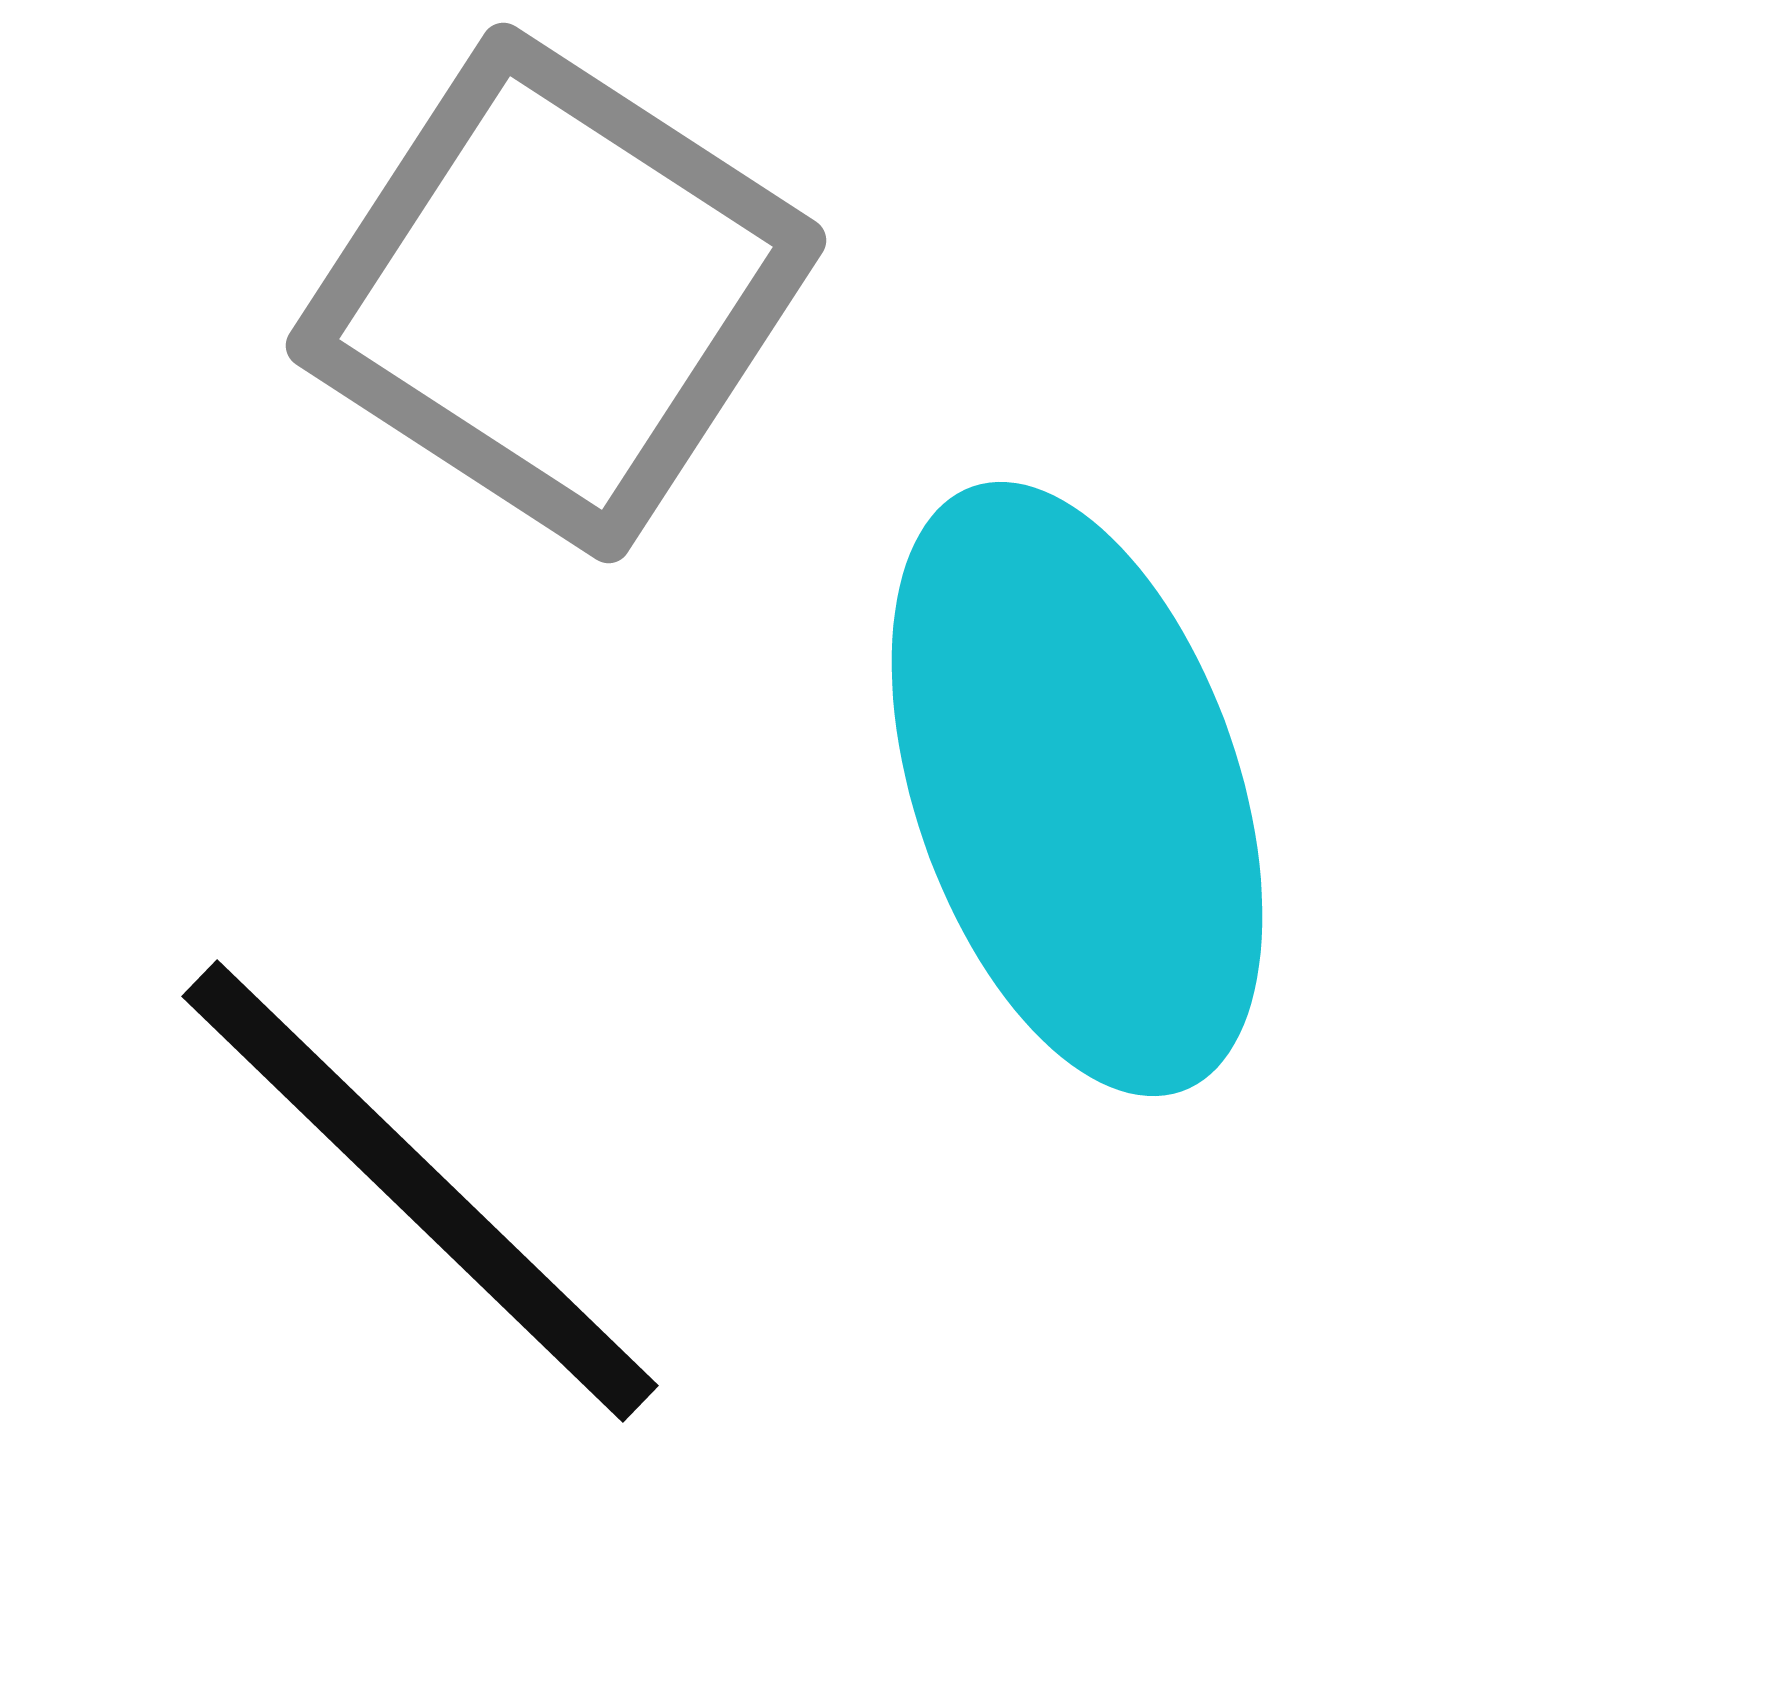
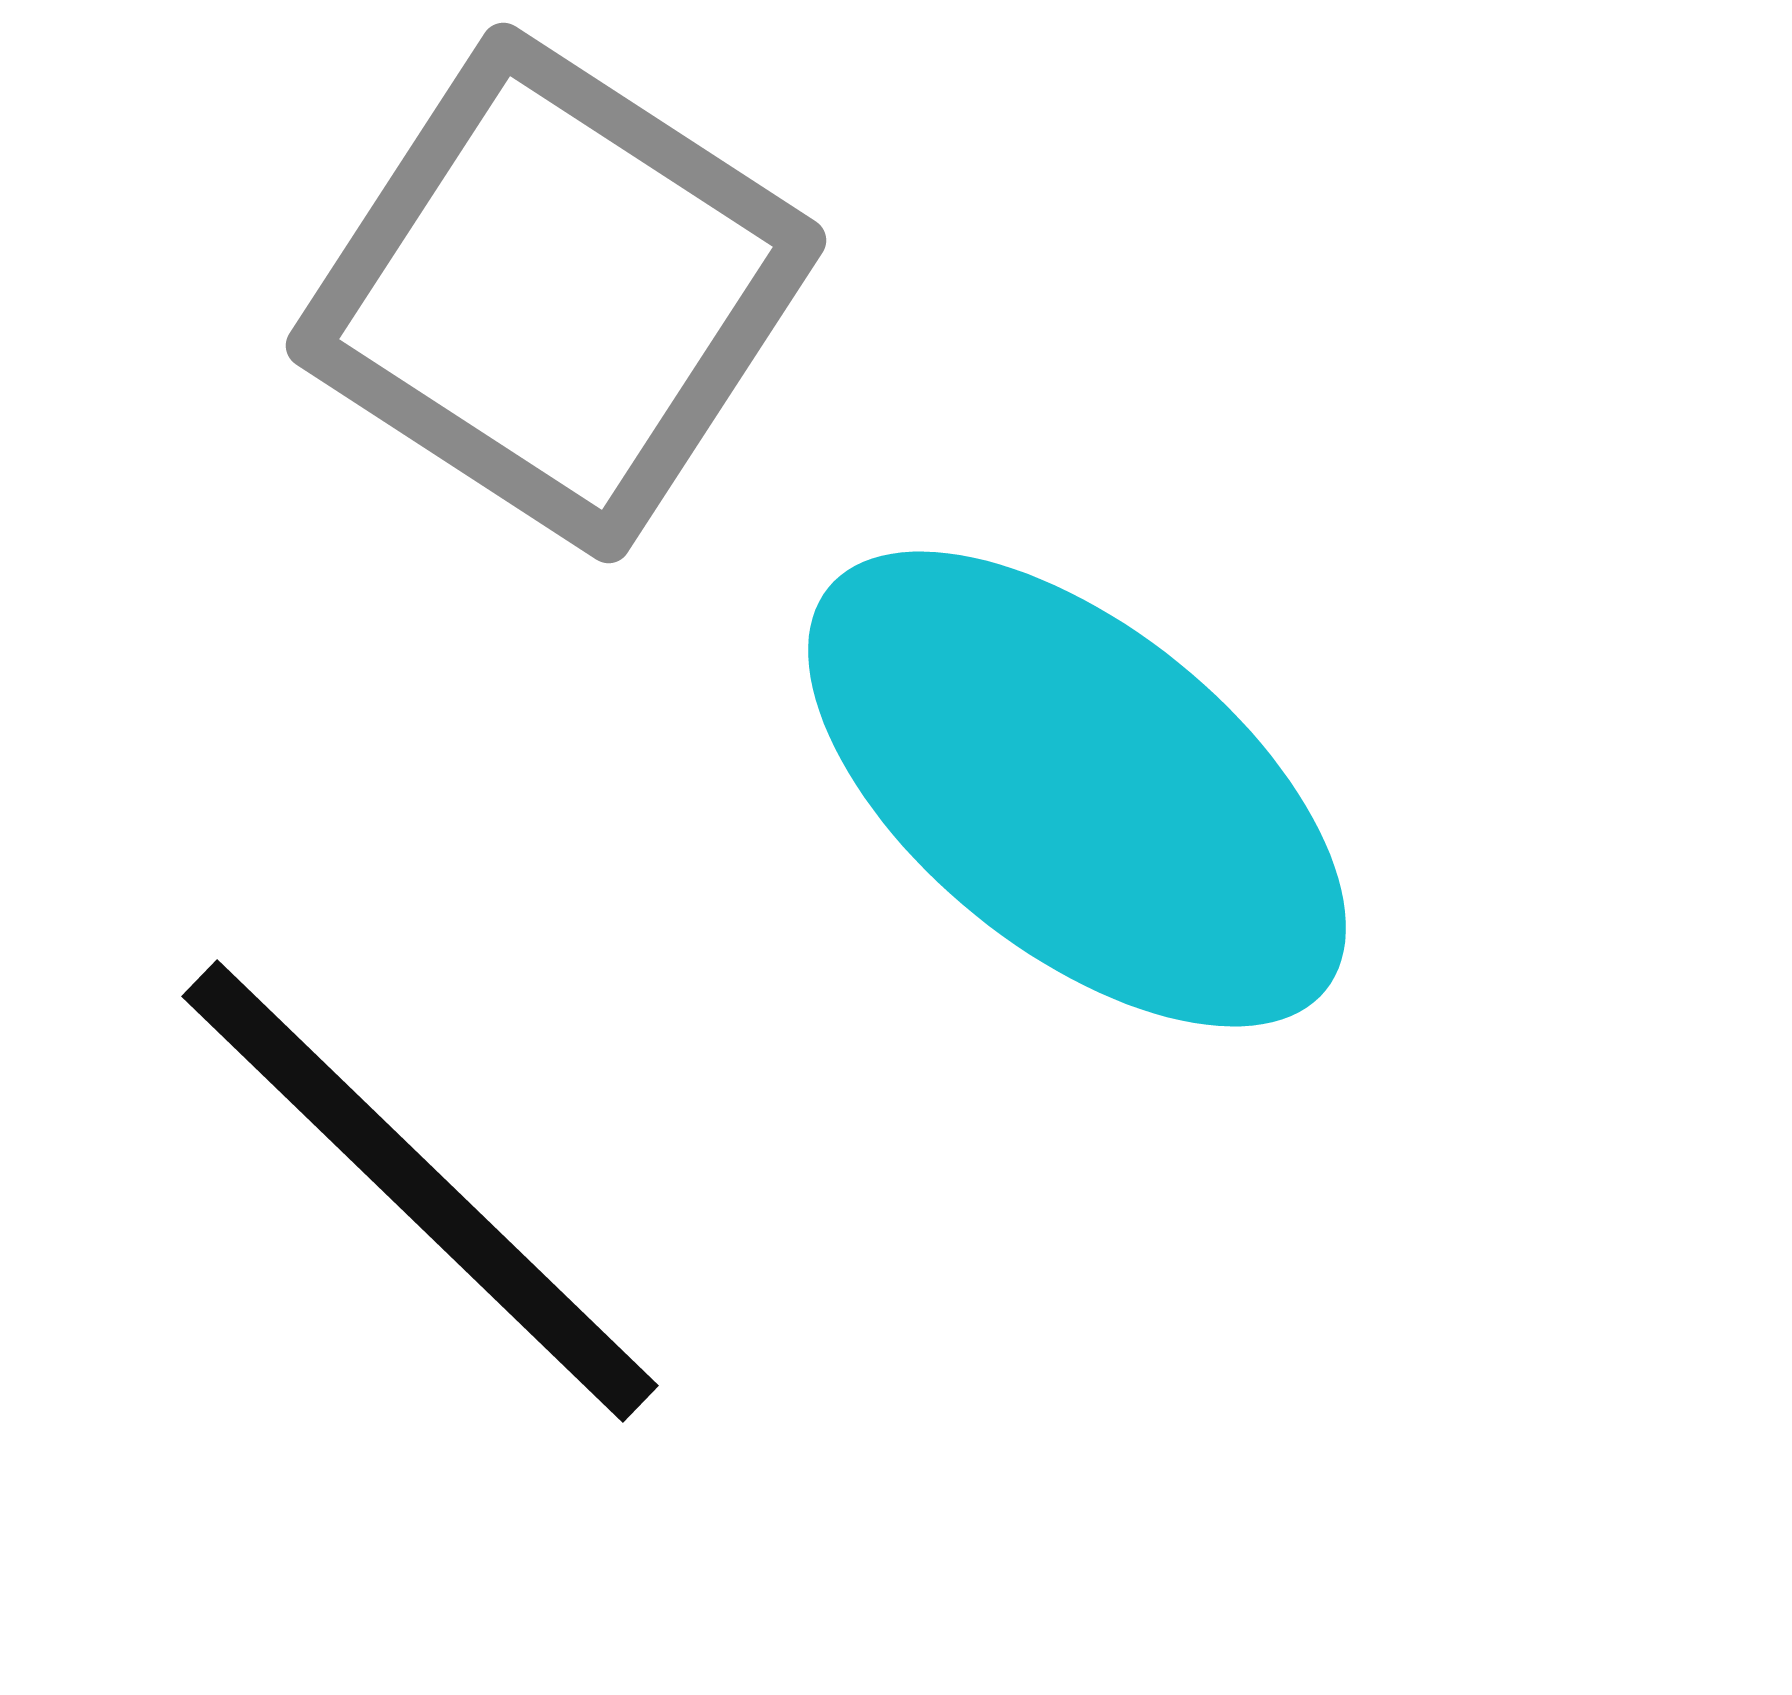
cyan ellipse: rotated 32 degrees counterclockwise
